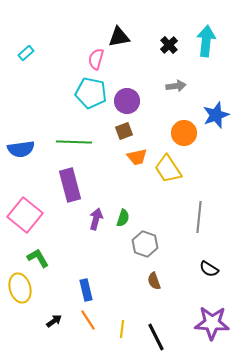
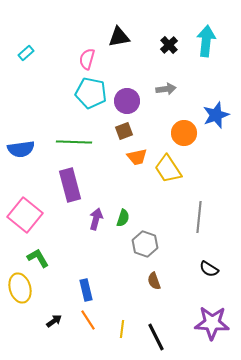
pink semicircle: moved 9 px left
gray arrow: moved 10 px left, 3 px down
